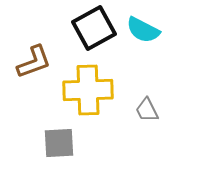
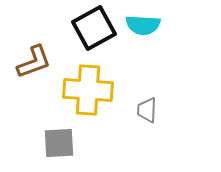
cyan semicircle: moved 5 px up; rotated 24 degrees counterclockwise
yellow cross: rotated 6 degrees clockwise
gray trapezoid: rotated 28 degrees clockwise
